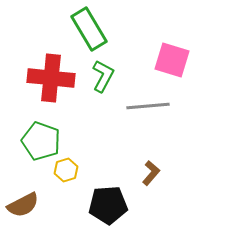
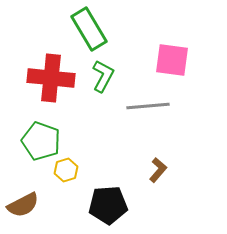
pink square: rotated 9 degrees counterclockwise
brown L-shape: moved 7 px right, 3 px up
